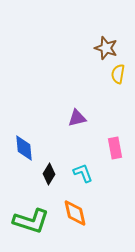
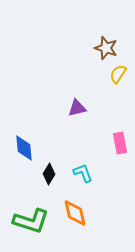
yellow semicircle: rotated 24 degrees clockwise
purple triangle: moved 10 px up
pink rectangle: moved 5 px right, 5 px up
